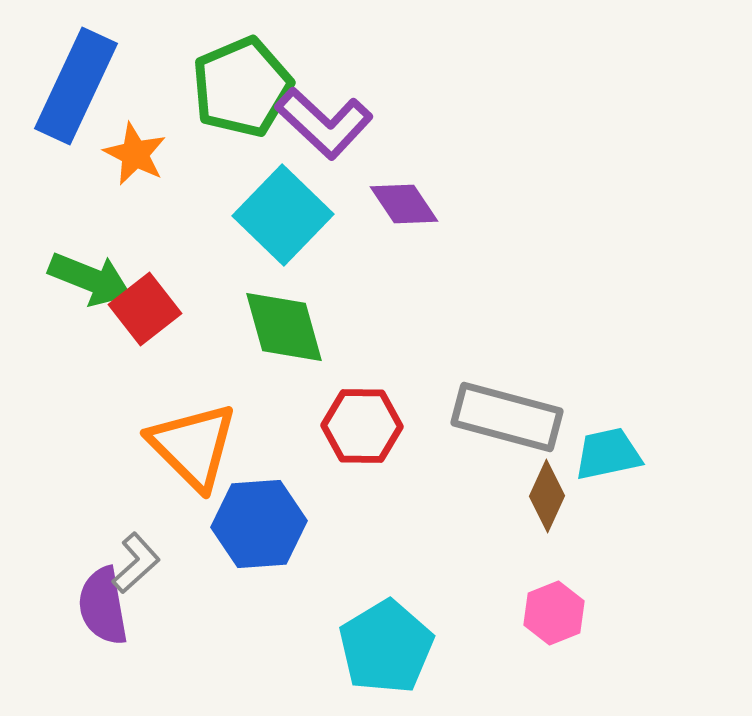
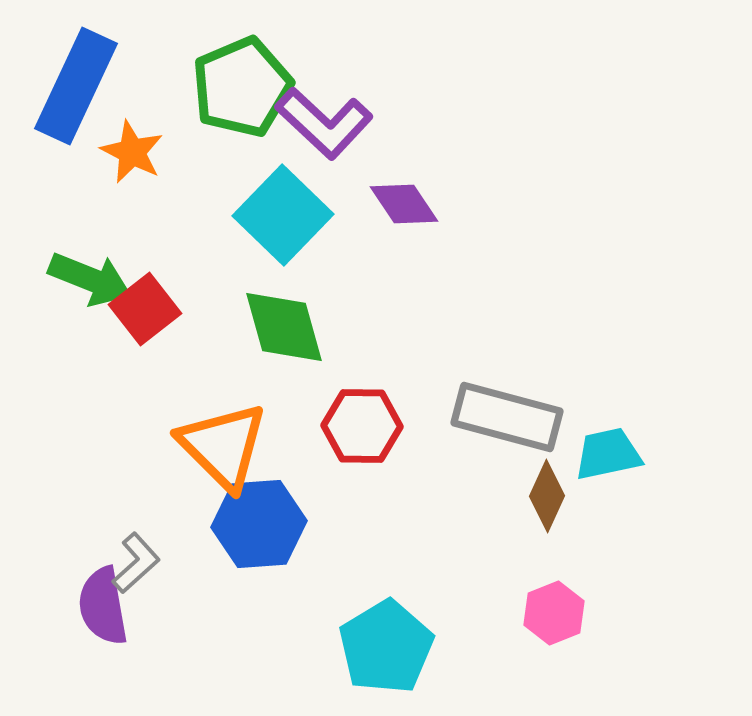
orange star: moved 3 px left, 2 px up
orange triangle: moved 30 px right
